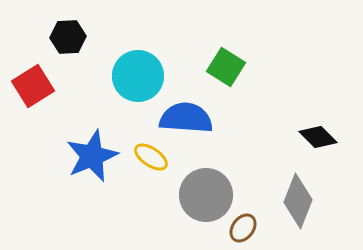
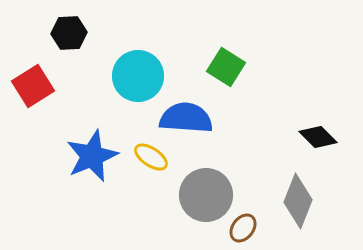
black hexagon: moved 1 px right, 4 px up
